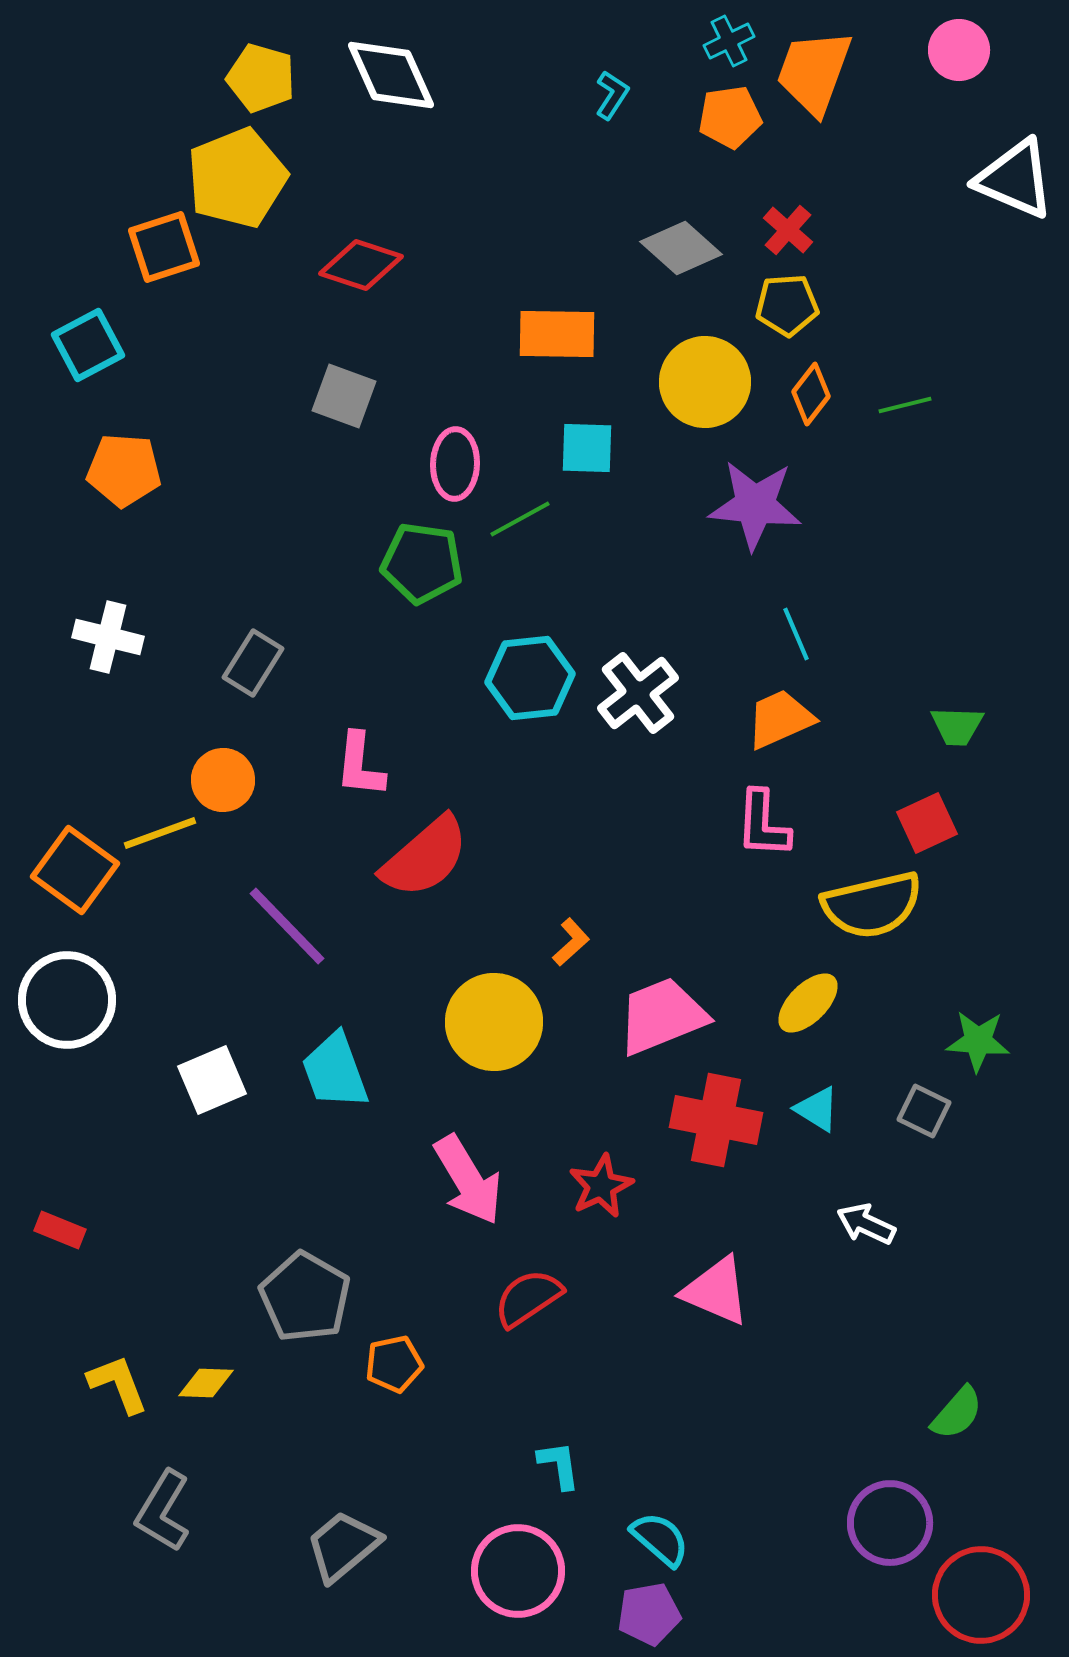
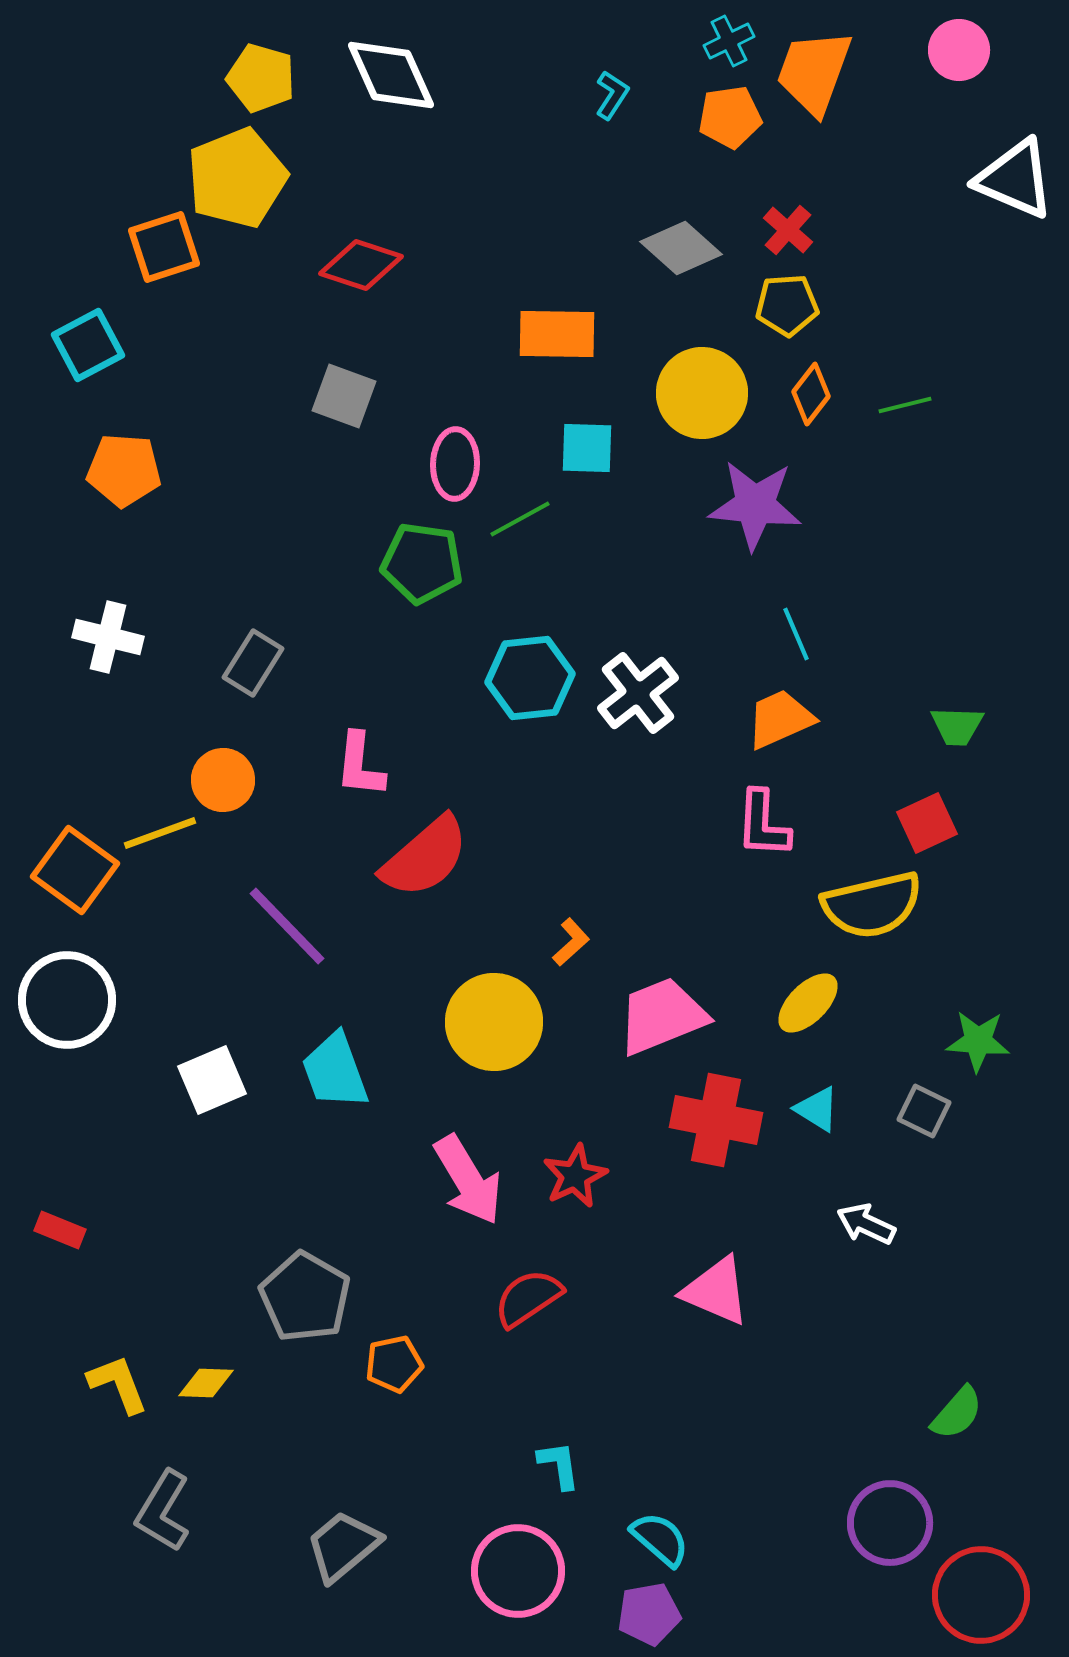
yellow circle at (705, 382): moved 3 px left, 11 px down
red star at (601, 1186): moved 26 px left, 10 px up
